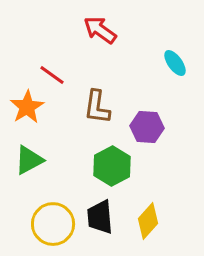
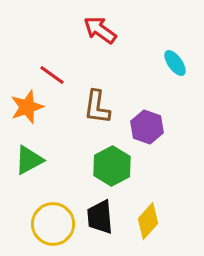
orange star: rotated 12 degrees clockwise
purple hexagon: rotated 16 degrees clockwise
